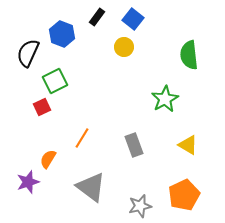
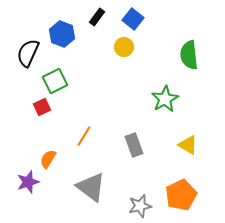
orange line: moved 2 px right, 2 px up
orange pentagon: moved 3 px left
